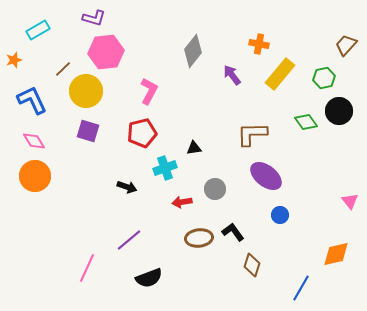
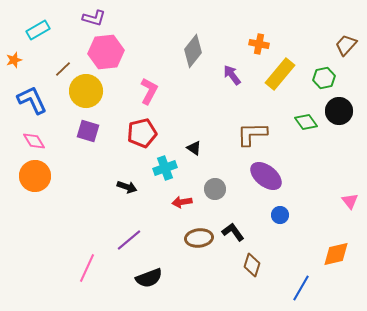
black triangle: rotated 42 degrees clockwise
